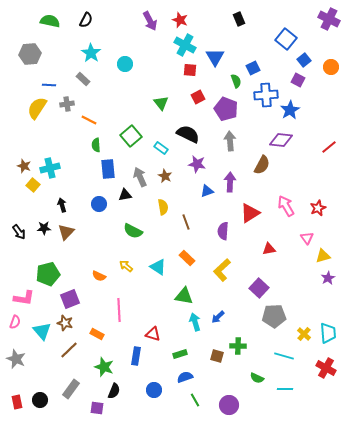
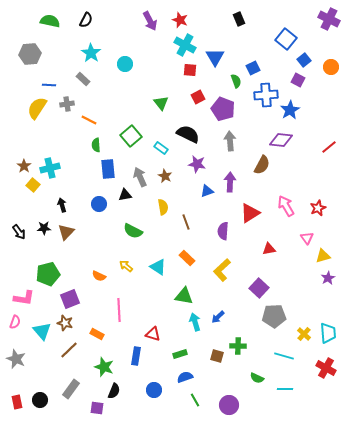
purple pentagon at (226, 109): moved 3 px left
brown star at (24, 166): rotated 16 degrees clockwise
